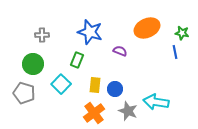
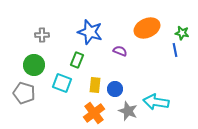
blue line: moved 2 px up
green circle: moved 1 px right, 1 px down
cyan square: moved 1 px right, 1 px up; rotated 24 degrees counterclockwise
